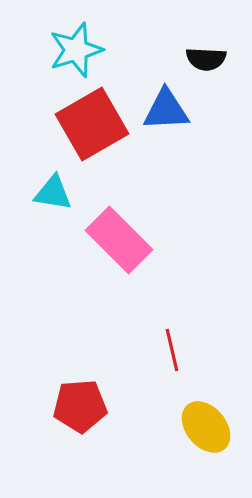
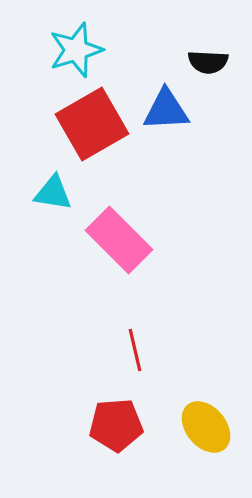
black semicircle: moved 2 px right, 3 px down
red line: moved 37 px left
red pentagon: moved 36 px right, 19 px down
